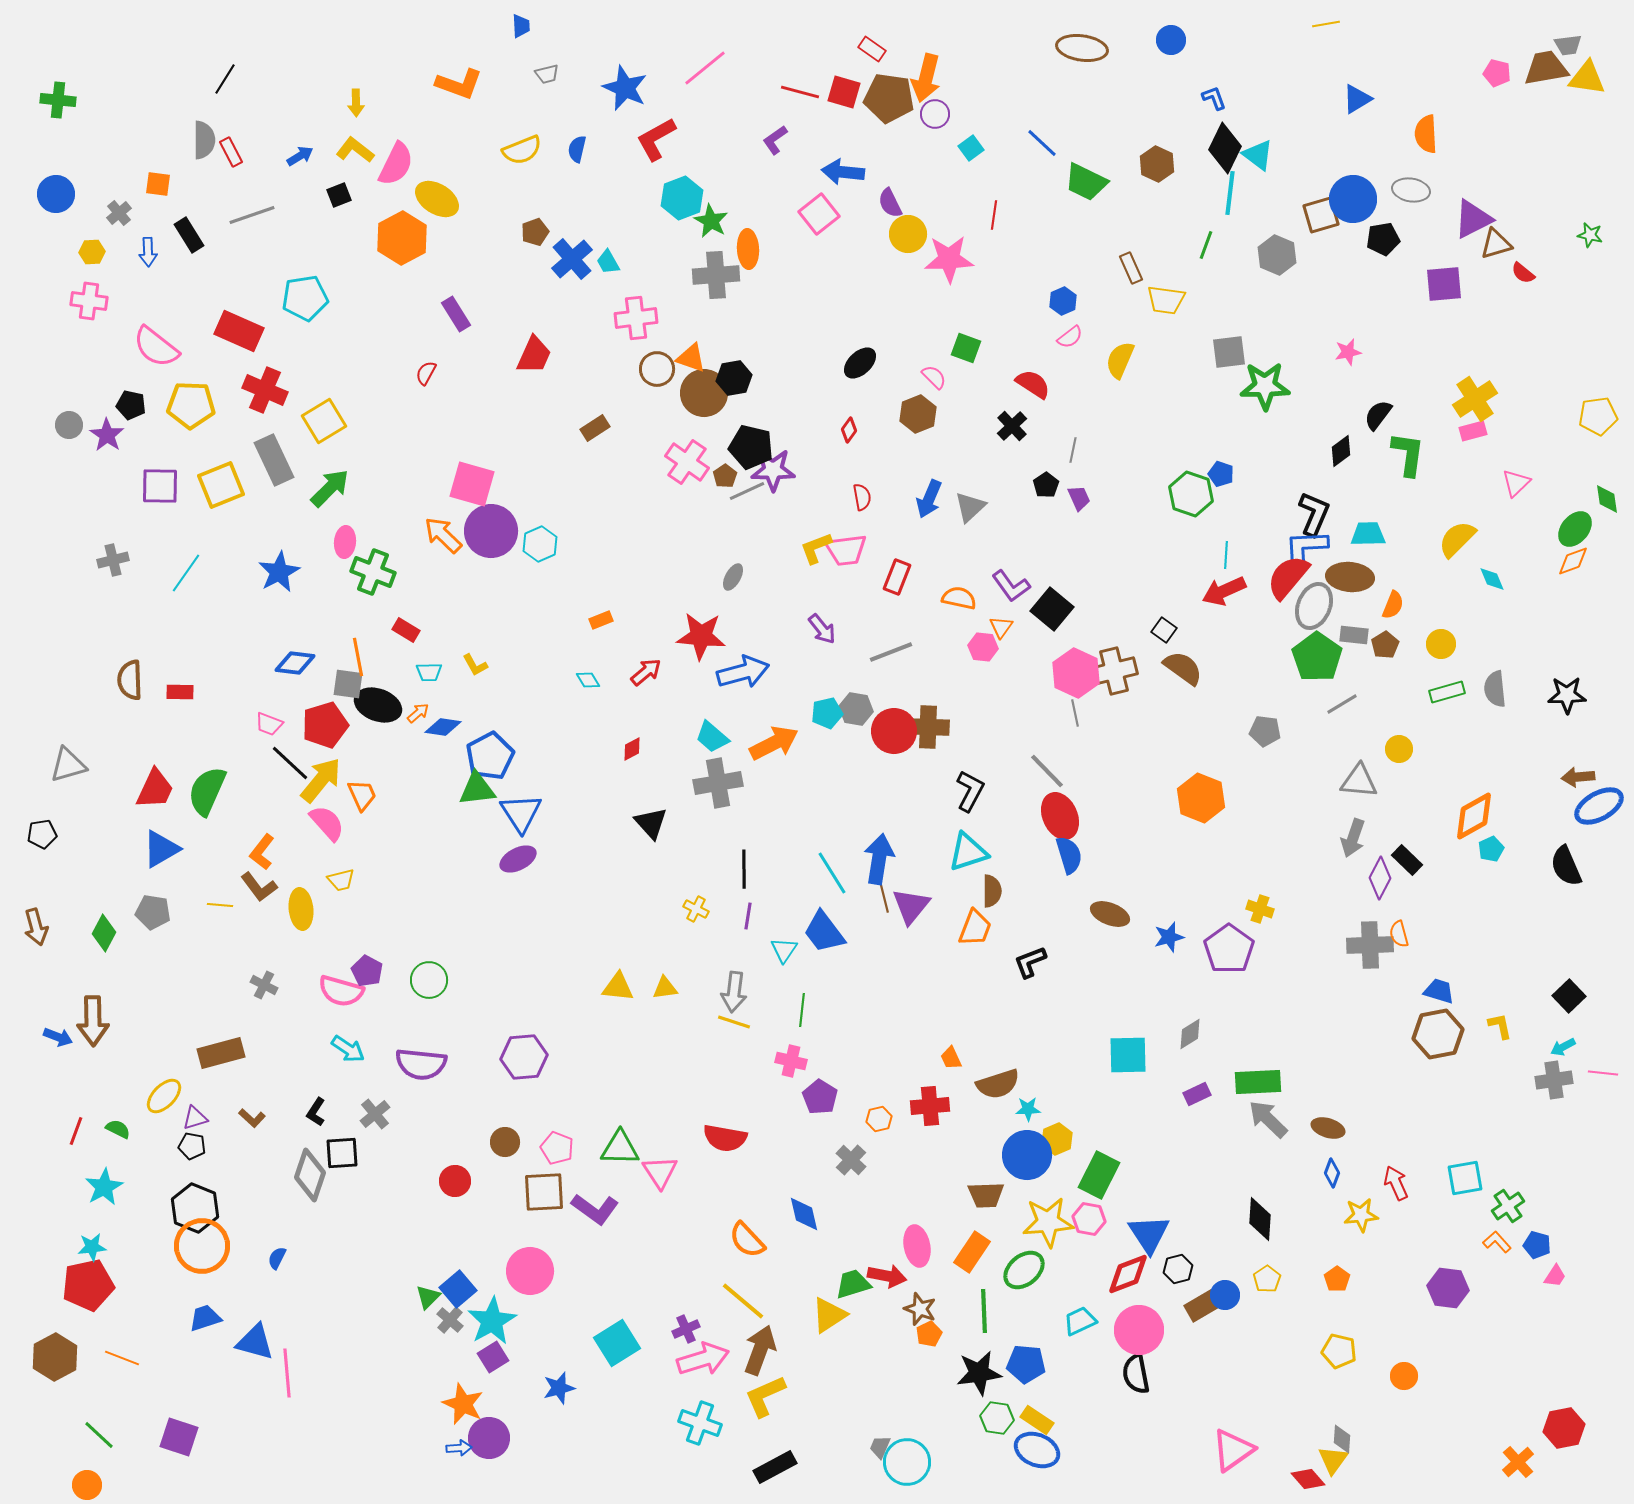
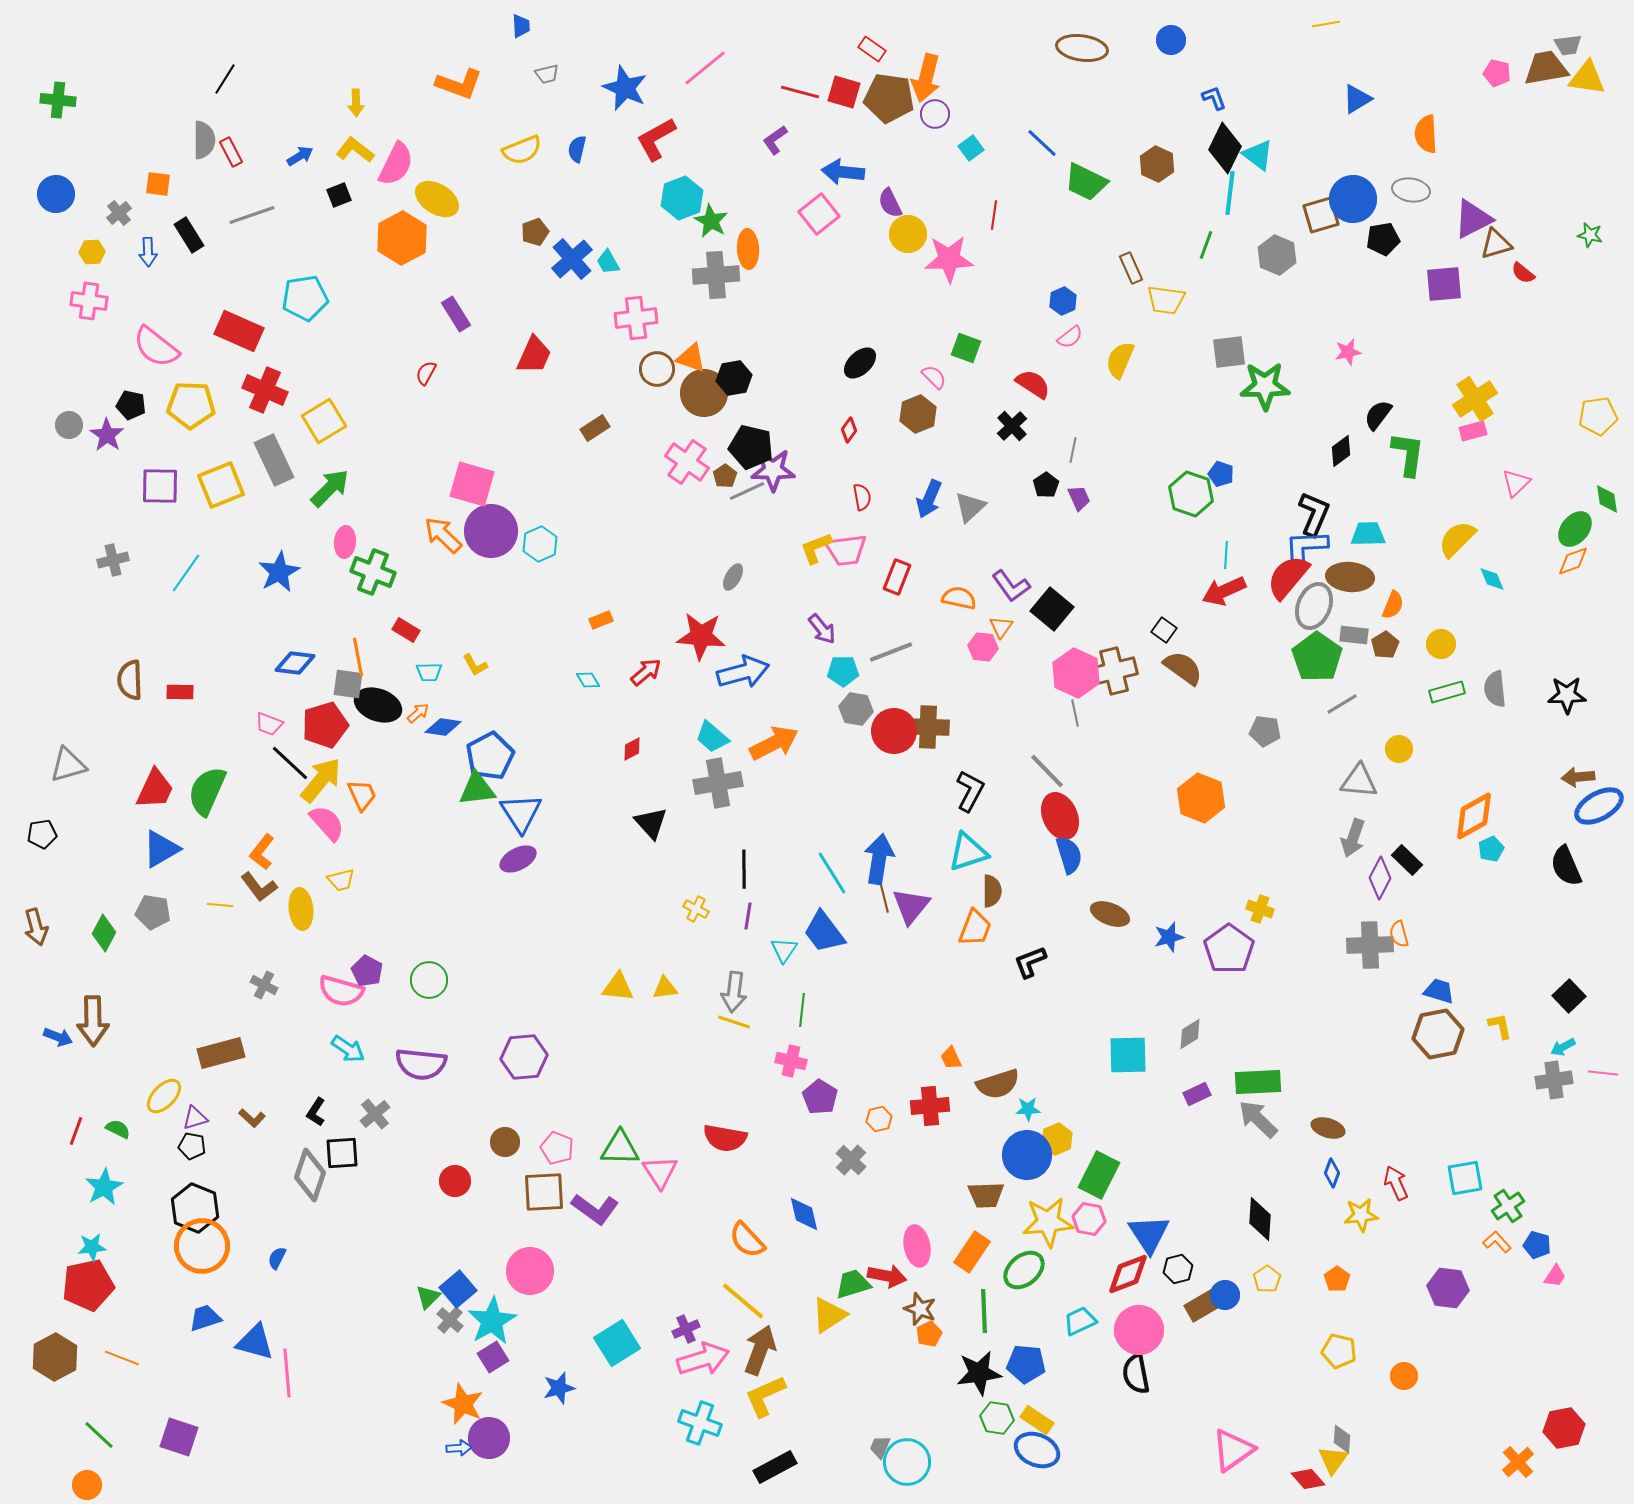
cyan pentagon at (827, 713): moved 16 px right, 42 px up; rotated 12 degrees clockwise
gray arrow at (1268, 1119): moved 10 px left
